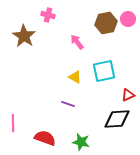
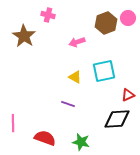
pink circle: moved 1 px up
brown hexagon: rotated 10 degrees counterclockwise
pink arrow: rotated 70 degrees counterclockwise
